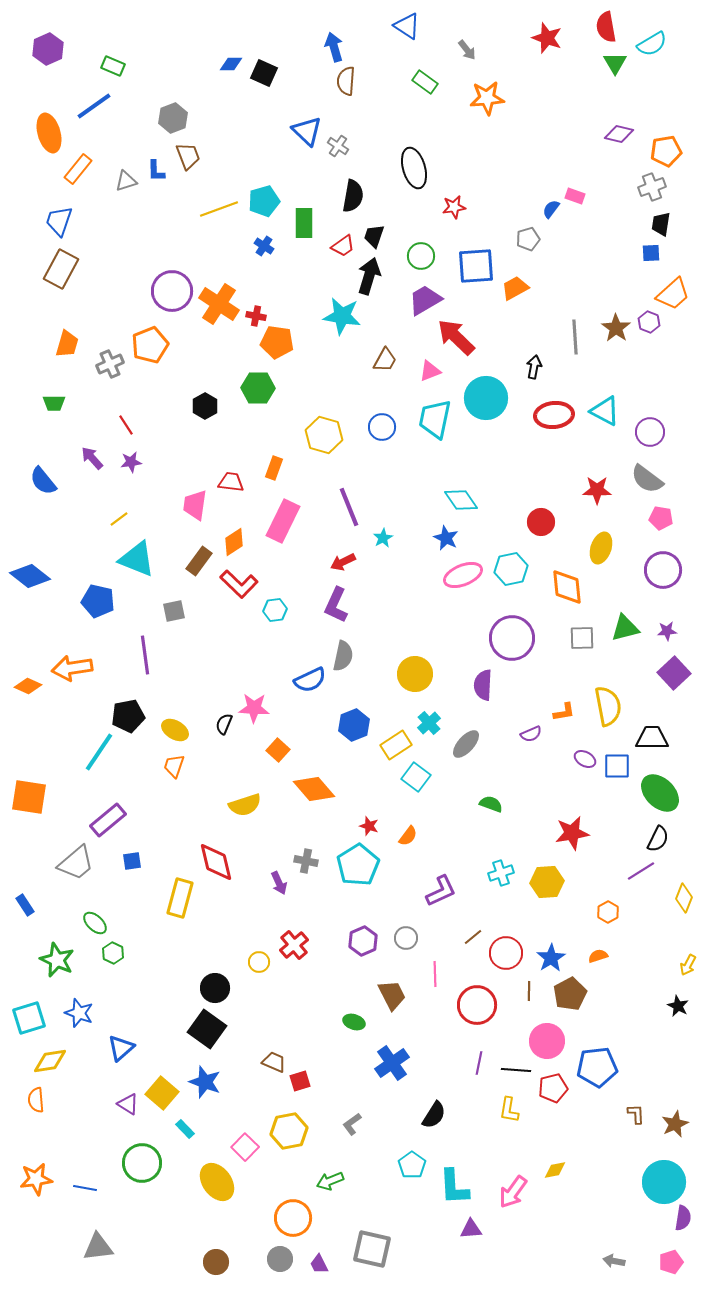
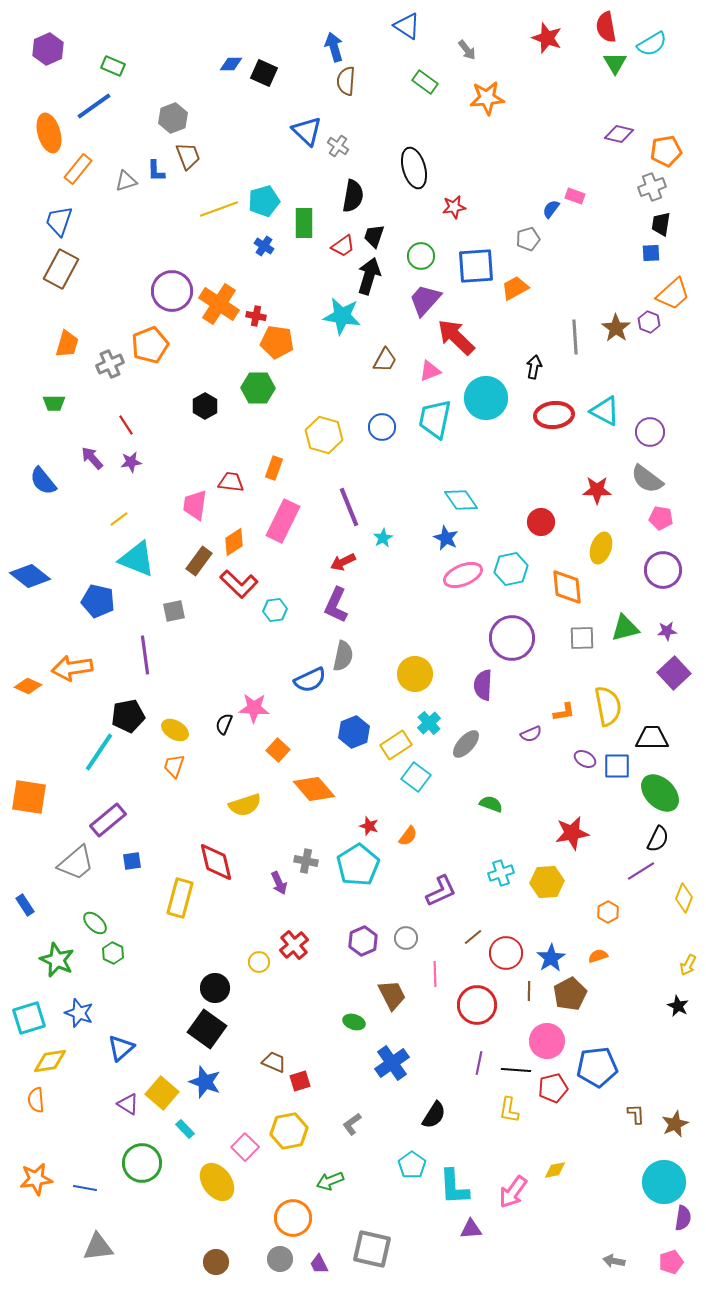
purple trapezoid at (425, 300): rotated 18 degrees counterclockwise
blue hexagon at (354, 725): moved 7 px down
